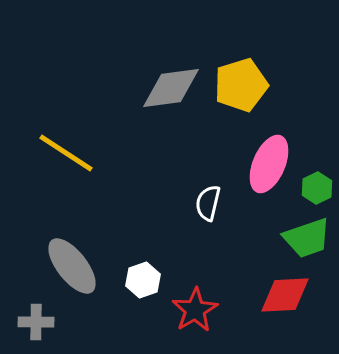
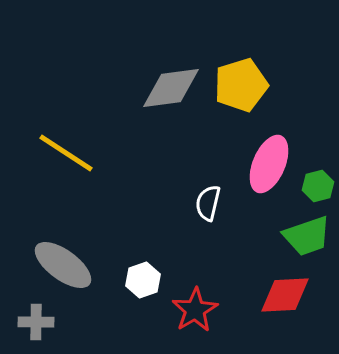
green hexagon: moved 1 px right, 2 px up; rotated 12 degrees clockwise
green trapezoid: moved 2 px up
gray ellipse: moved 9 px left, 1 px up; rotated 16 degrees counterclockwise
